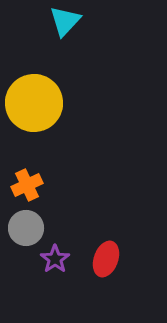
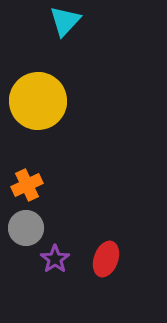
yellow circle: moved 4 px right, 2 px up
